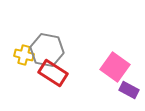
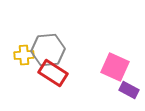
gray hexagon: moved 1 px right; rotated 16 degrees counterclockwise
yellow cross: rotated 18 degrees counterclockwise
pink square: rotated 12 degrees counterclockwise
